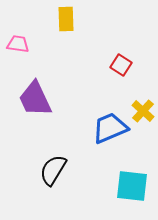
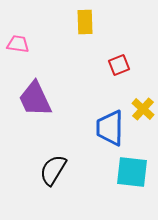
yellow rectangle: moved 19 px right, 3 px down
red square: moved 2 px left; rotated 35 degrees clockwise
yellow cross: moved 2 px up
blue trapezoid: rotated 66 degrees counterclockwise
cyan square: moved 14 px up
